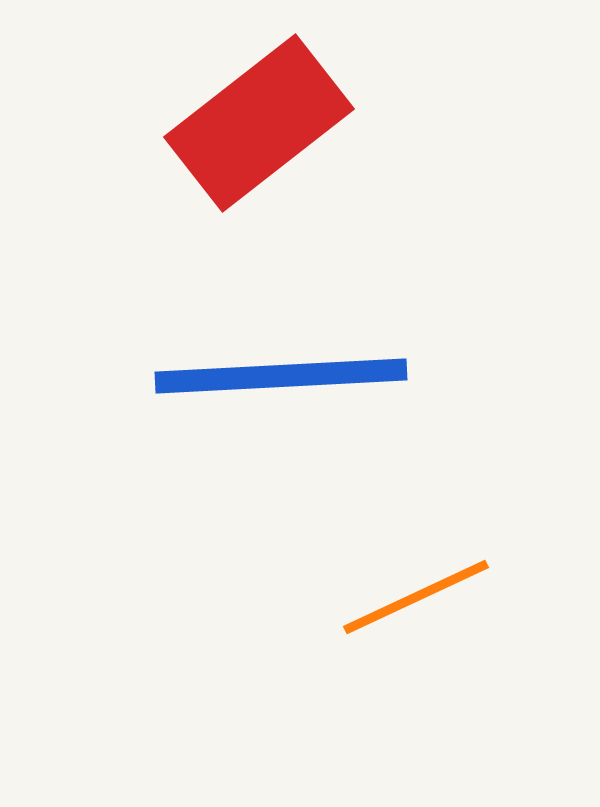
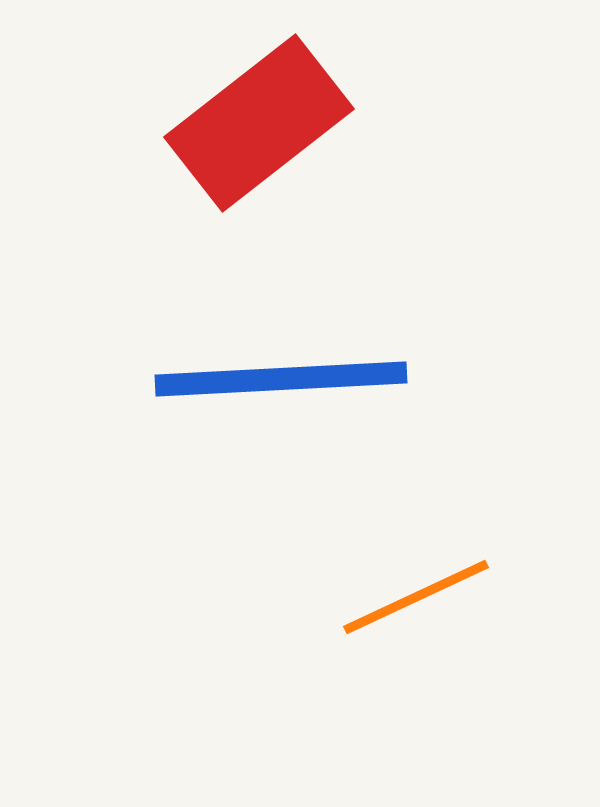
blue line: moved 3 px down
